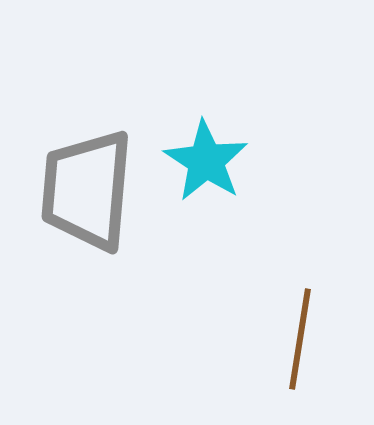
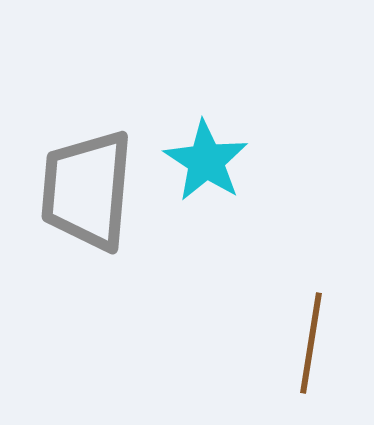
brown line: moved 11 px right, 4 px down
